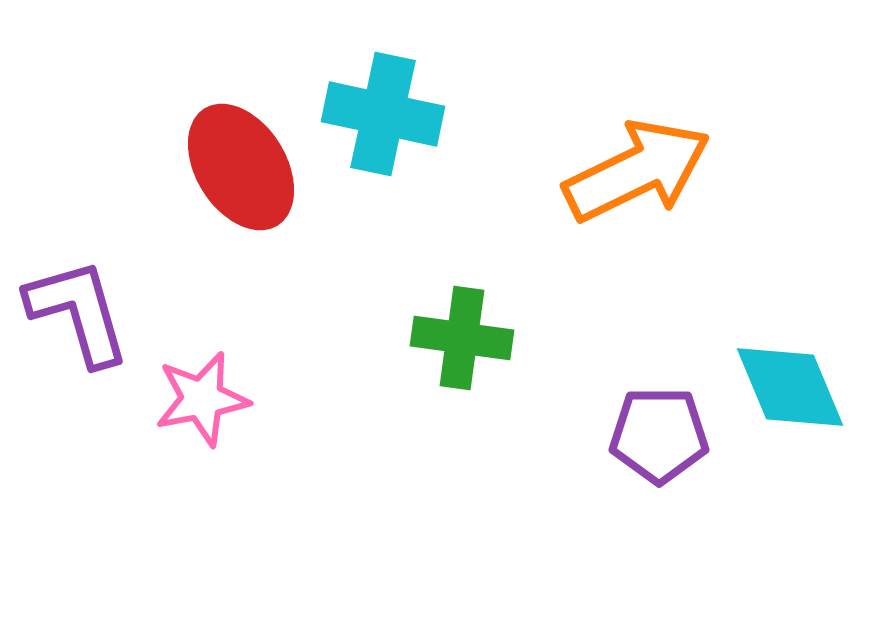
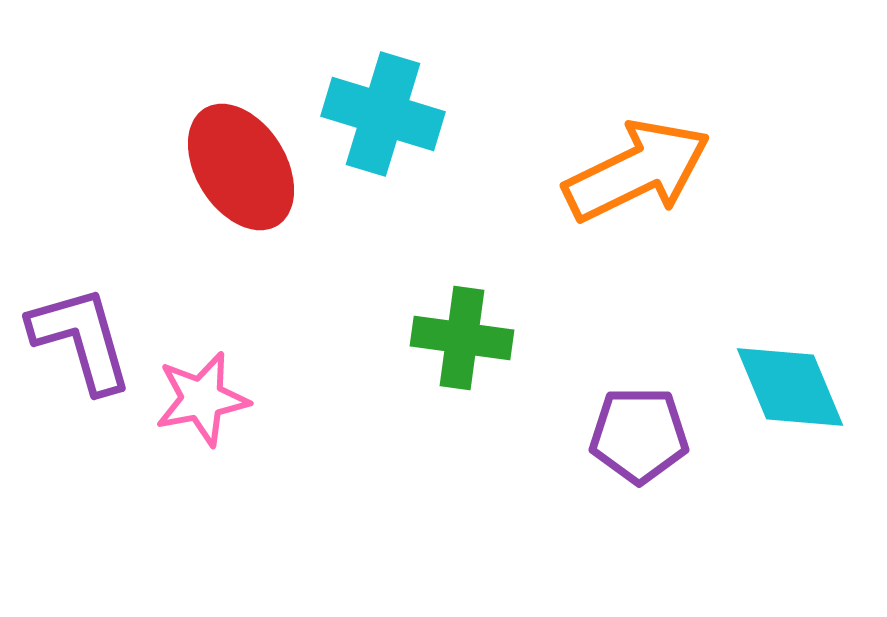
cyan cross: rotated 5 degrees clockwise
purple L-shape: moved 3 px right, 27 px down
purple pentagon: moved 20 px left
